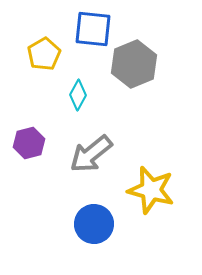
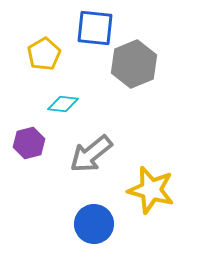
blue square: moved 2 px right, 1 px up
cyan diamond: moved 15 px left, 9 px down; rotated 68 degrees clockwise
